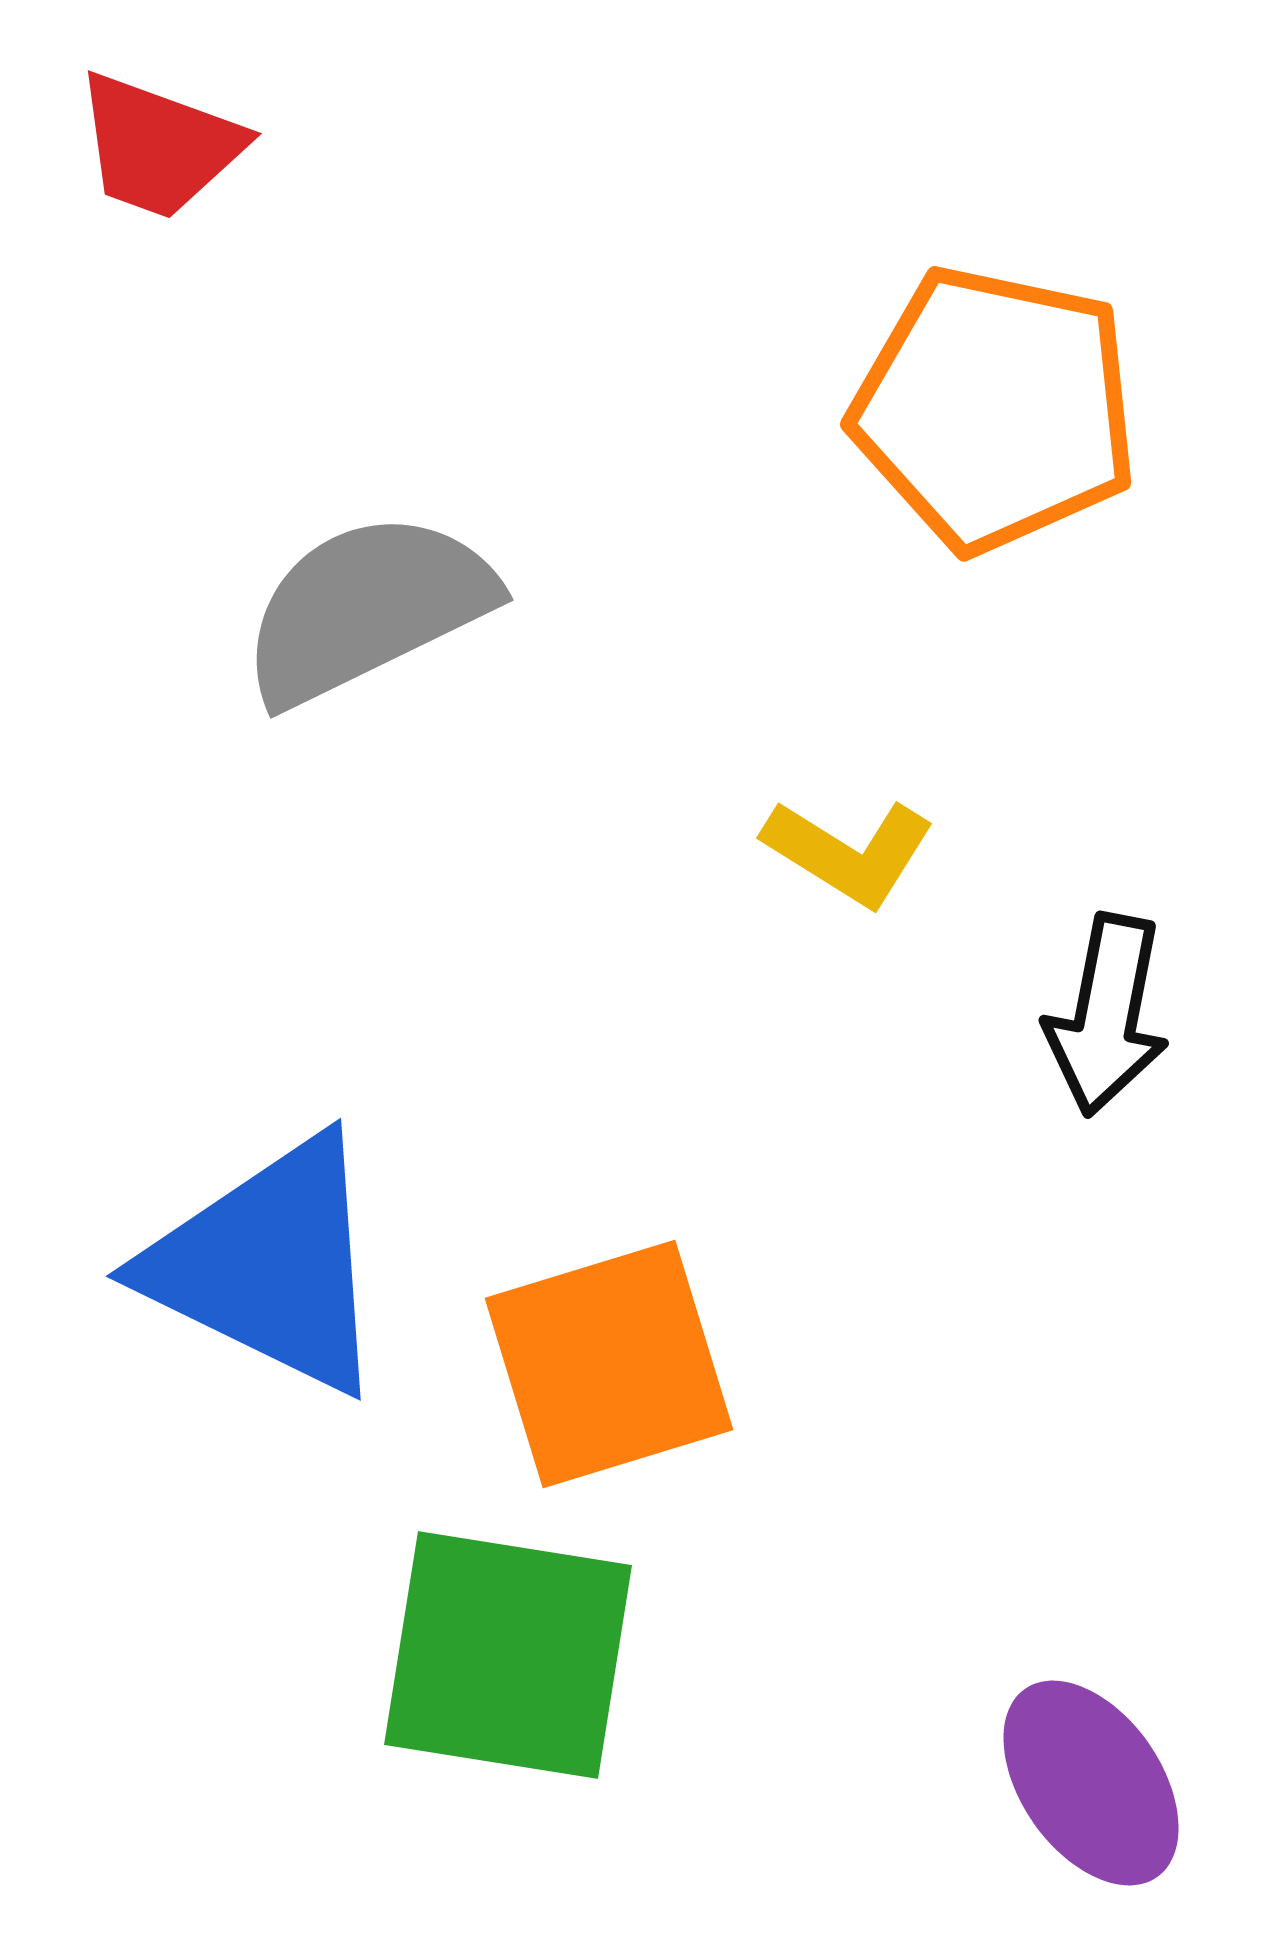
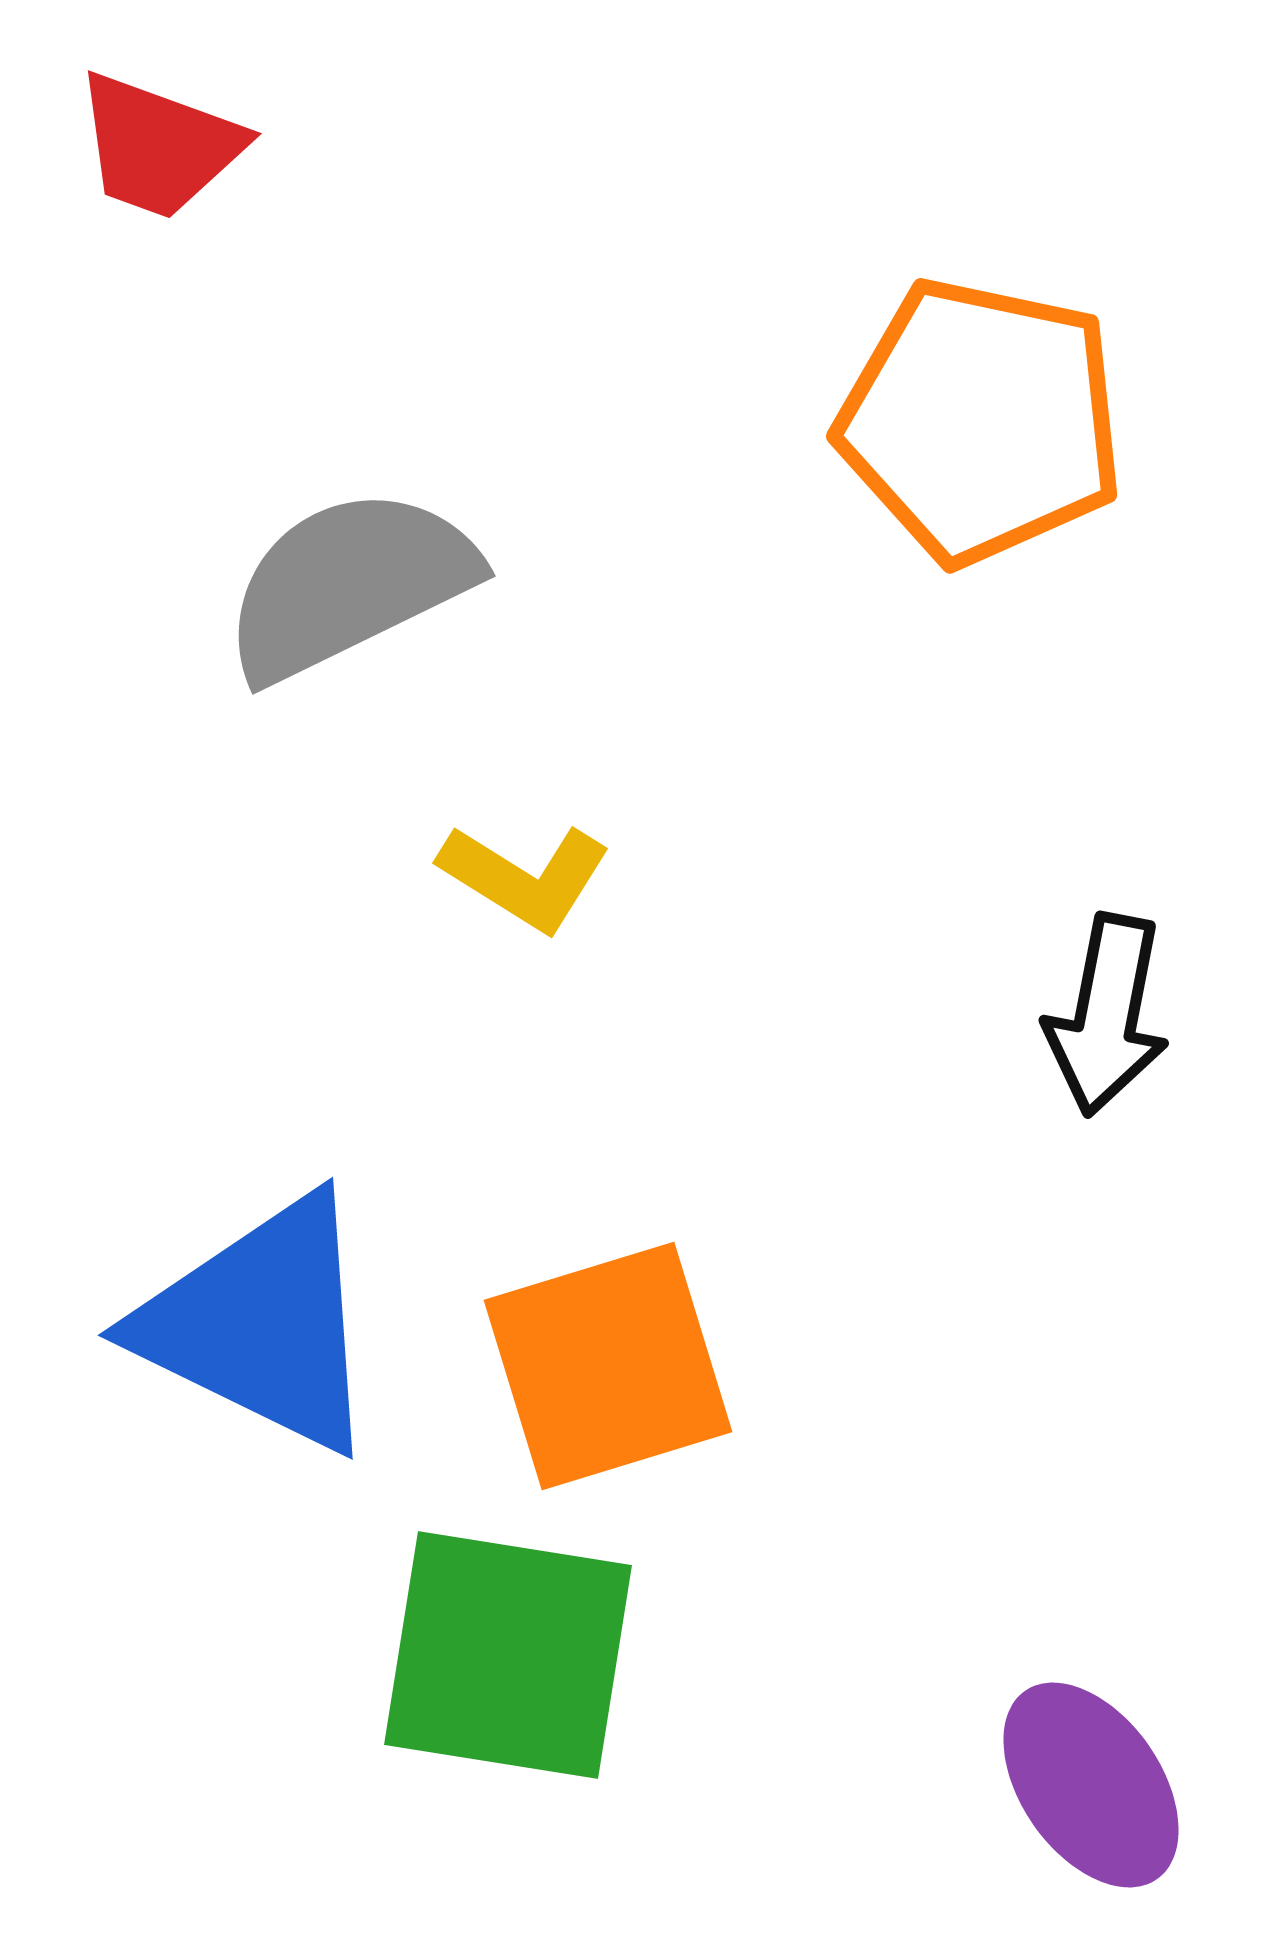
orange pentagon: moved 14 px left, 12 px down
gray semicircle: moved 18 px left, 24 px up
yellow L-shape: moved 324 px left, 25 px down
blue triangle: moved 8 px left, 59 px down
orange square: moved 1 px left, 2 px down
purple ellipse: moved 2 px down
